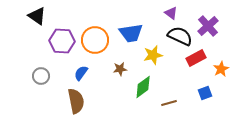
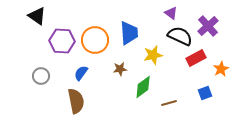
blue trapezoid: moved 2 px left; rotated 85 degrees counterclockwise
